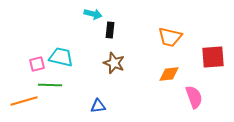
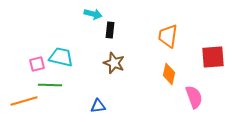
orange trapezoid: moved 2 px left, 1 px up; rotated 85 degrees clockwise
orange diamond: rotated 70 degrees counterclockwise
